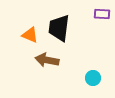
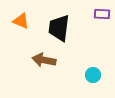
orange triangle: moved 9 px left, 14 px up
brown arrow: moved 3 px left
cyan circle: moved 3 px up
